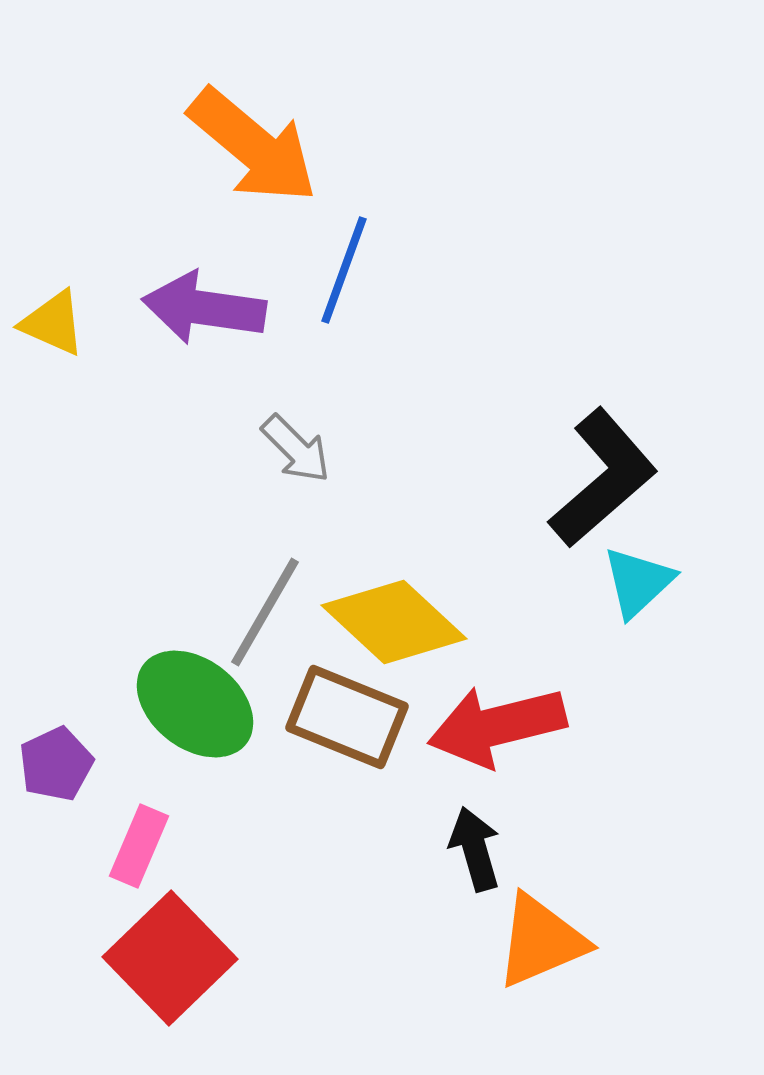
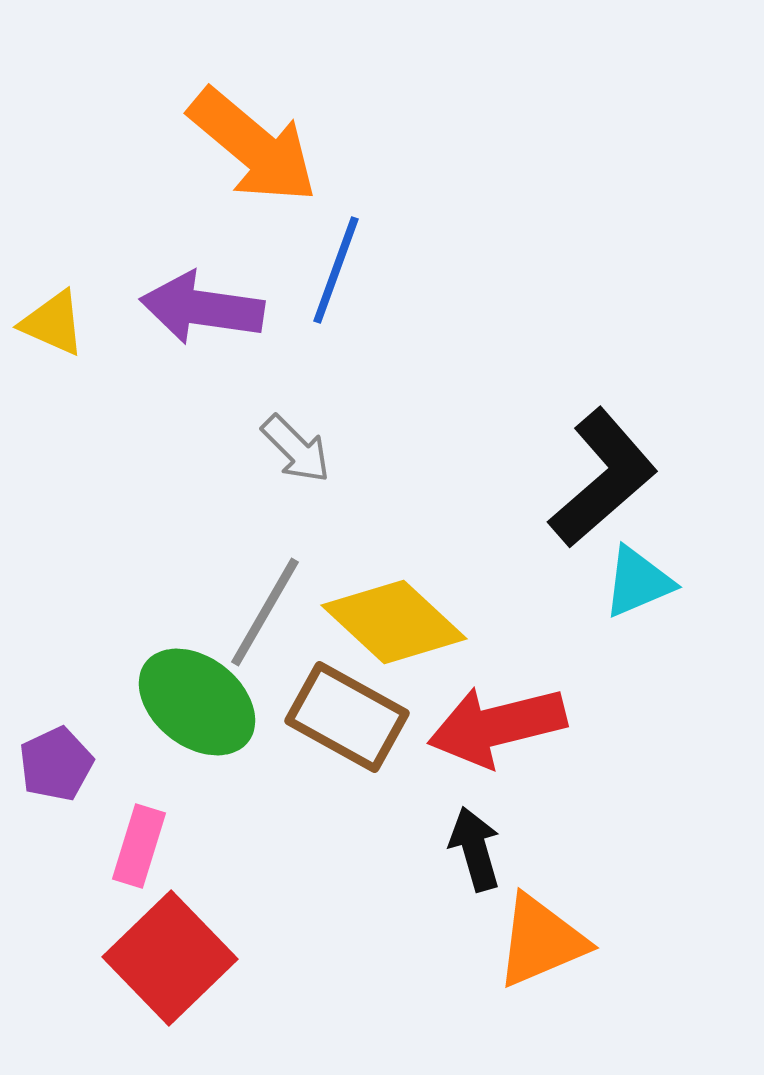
blue line: moved 8 px left
purple arrow: moved 2 px left
cyan triangle: rotated 20 degrees clockwise
green ellipse: moved 2 px right, 2 px up
brown rectangle: rotated 7 degrees clockwise
pink rectangle: rotated 6 degrees counterclockwise
